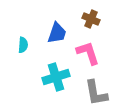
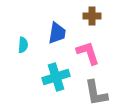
brown cross: moved 1 px right, 3 px up; rotated 24 degrees counterclockwise
blue trapezoid: rotated 10 degrees counterclockwise
